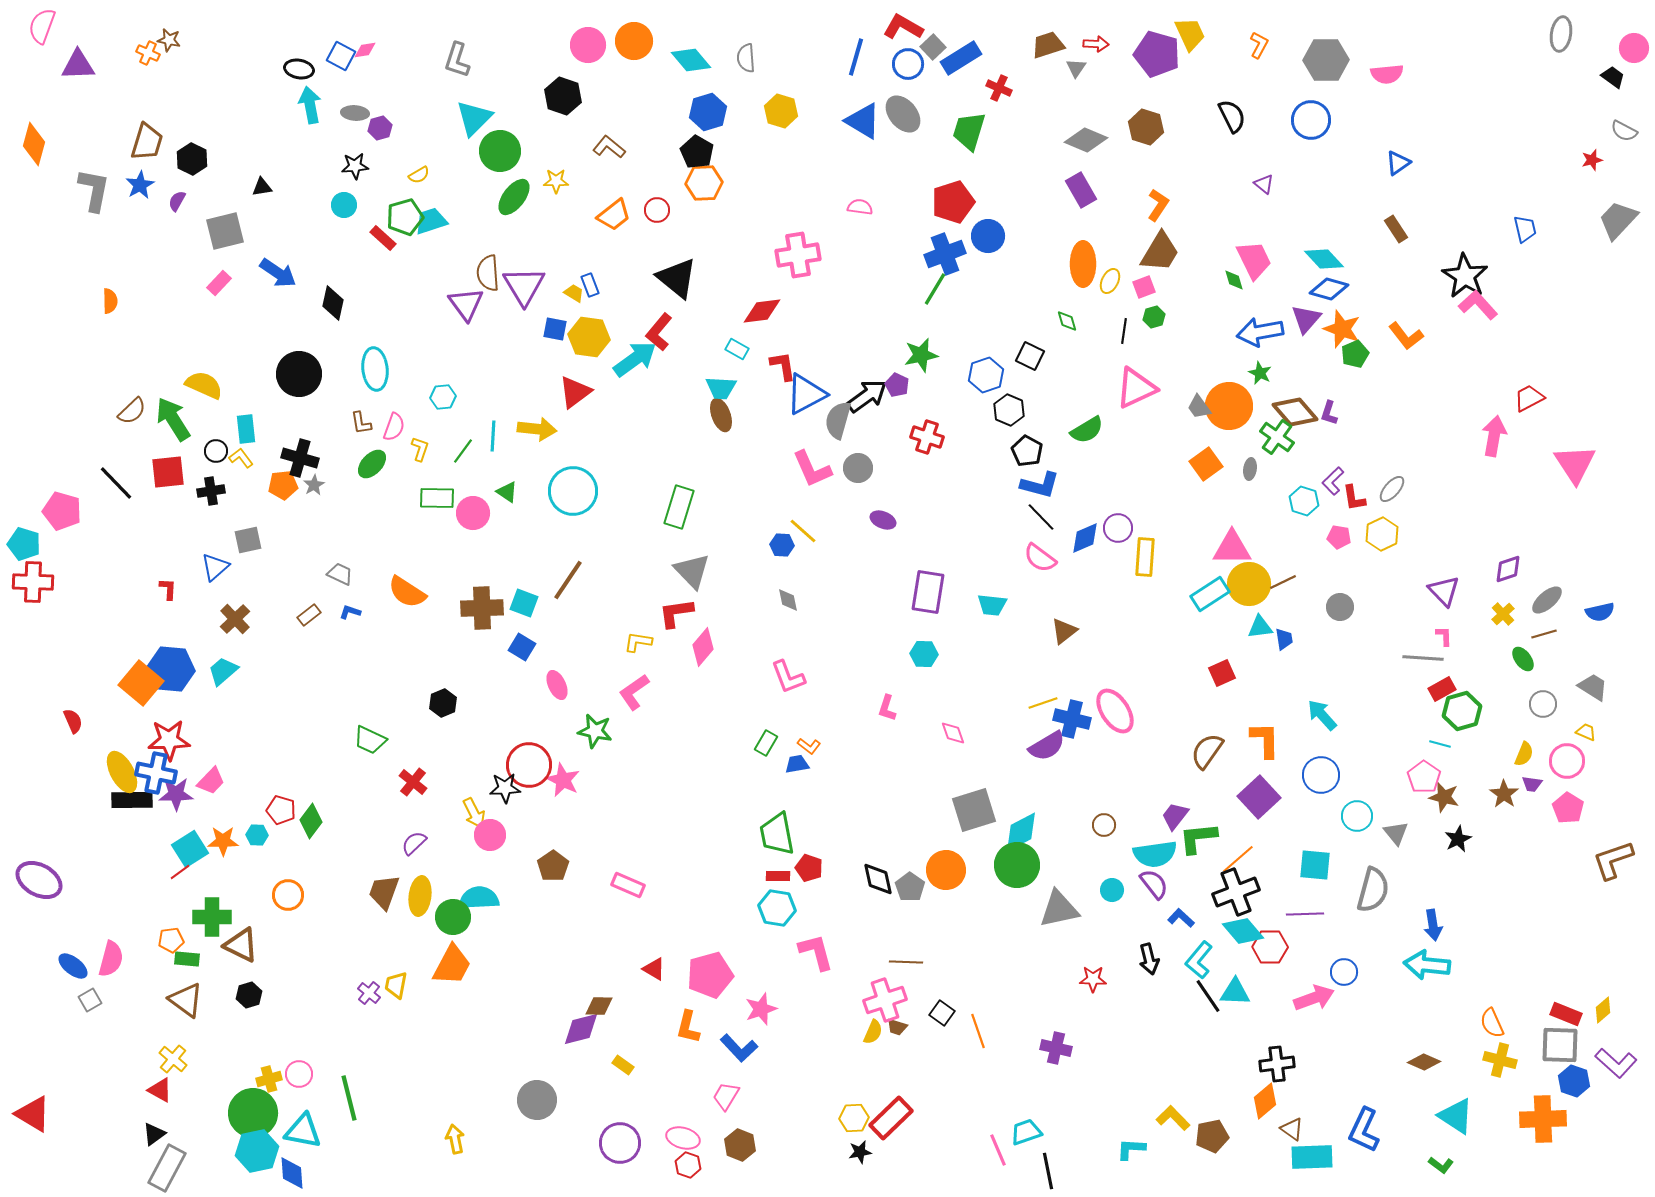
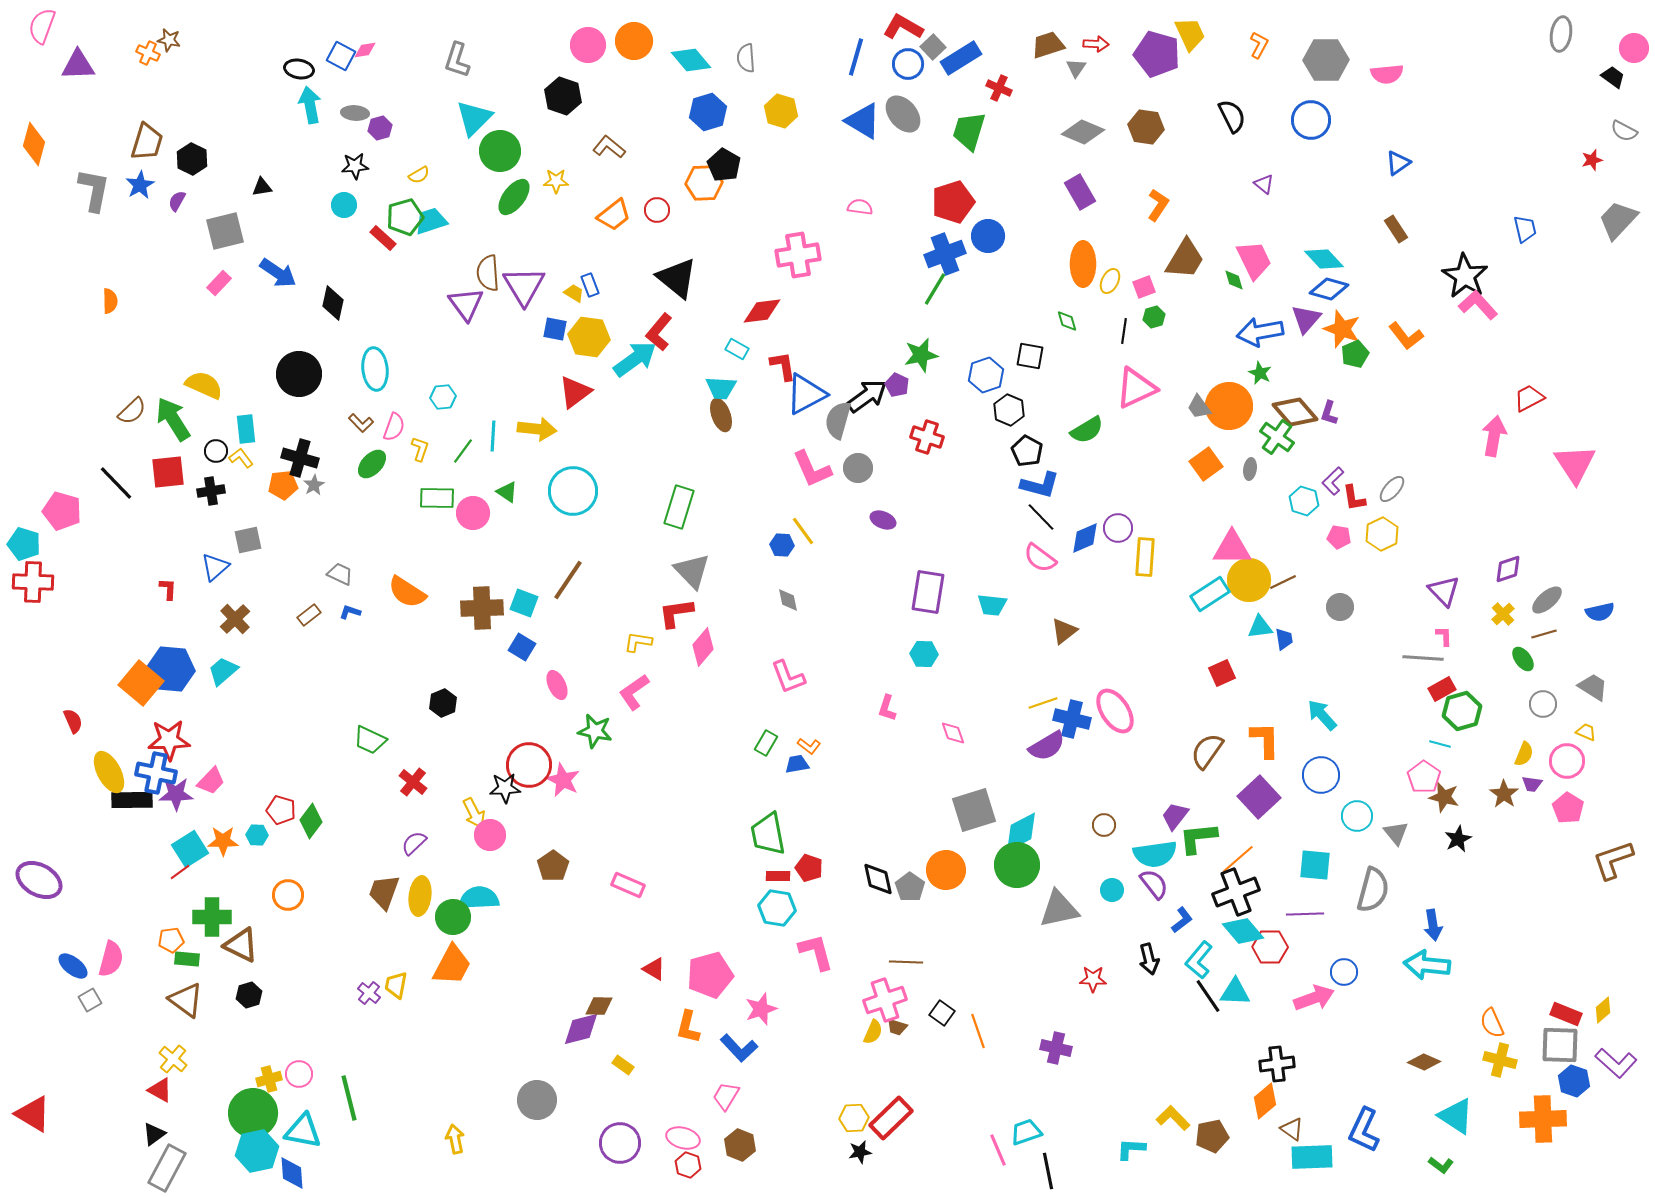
brown hexagon at (1146, 127): rotated 8 degrees counterclockwise
gray diamond at (1086, 140): moved 3 px left, 8 px up
black pentagon at (697, 152): moved 27 px right, 13 px down
purple rectangle at (1081, 190): moved 1 px left, 2 px down
brown trapezoid at (1160, 252): moved 25 px right, 7 px down
black square at (1030, 356): rotated 16 degrees counterclockwise
brown L-shape at (361, 423): rotated 35 degrees counterclockwise
yellow line at (803, 531): rotated 12 degrees clockwise
yellow circle at (1249, 584): moved 4 px up
yellow ellipse at (122, 772): moved 13 px left
green trapezoid at (777, 834): moved 9 px left
blue L-shape at (1181, 918): moved 1 px right, 2 px down; rotated 100 degrees clockwise
